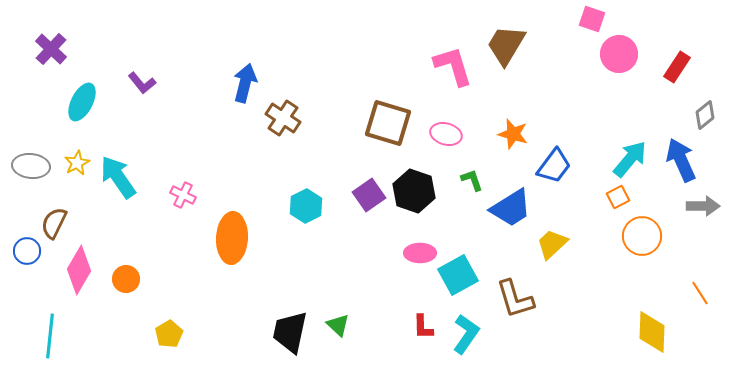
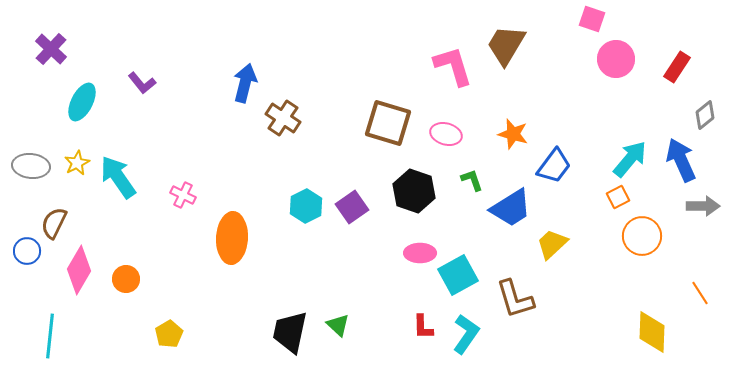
pink circle at (619, 54): moved 3 px left, 5 px down
purple square at (369, 195): moved 17 px left, 12 px down
